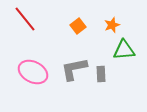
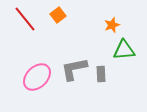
orange square: moved 20 px left, 11 px up
pink ellipse: moved 4 px right, 5 px down; rotated 72 degrees counterclockwise
